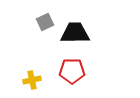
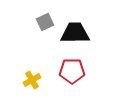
yellow cross: rotated 18 degrees counterclockwise
